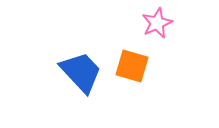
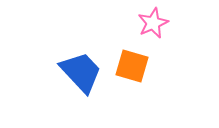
pink star: moved 4 px left
